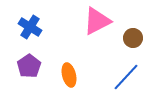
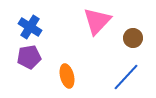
pink triangle: rotated 20 degrees counterclockwise
purple pentagon: moved 9 px up; rotated 25 degrees clockwise
orange ellipse: moved 2 px left, 1 px down
